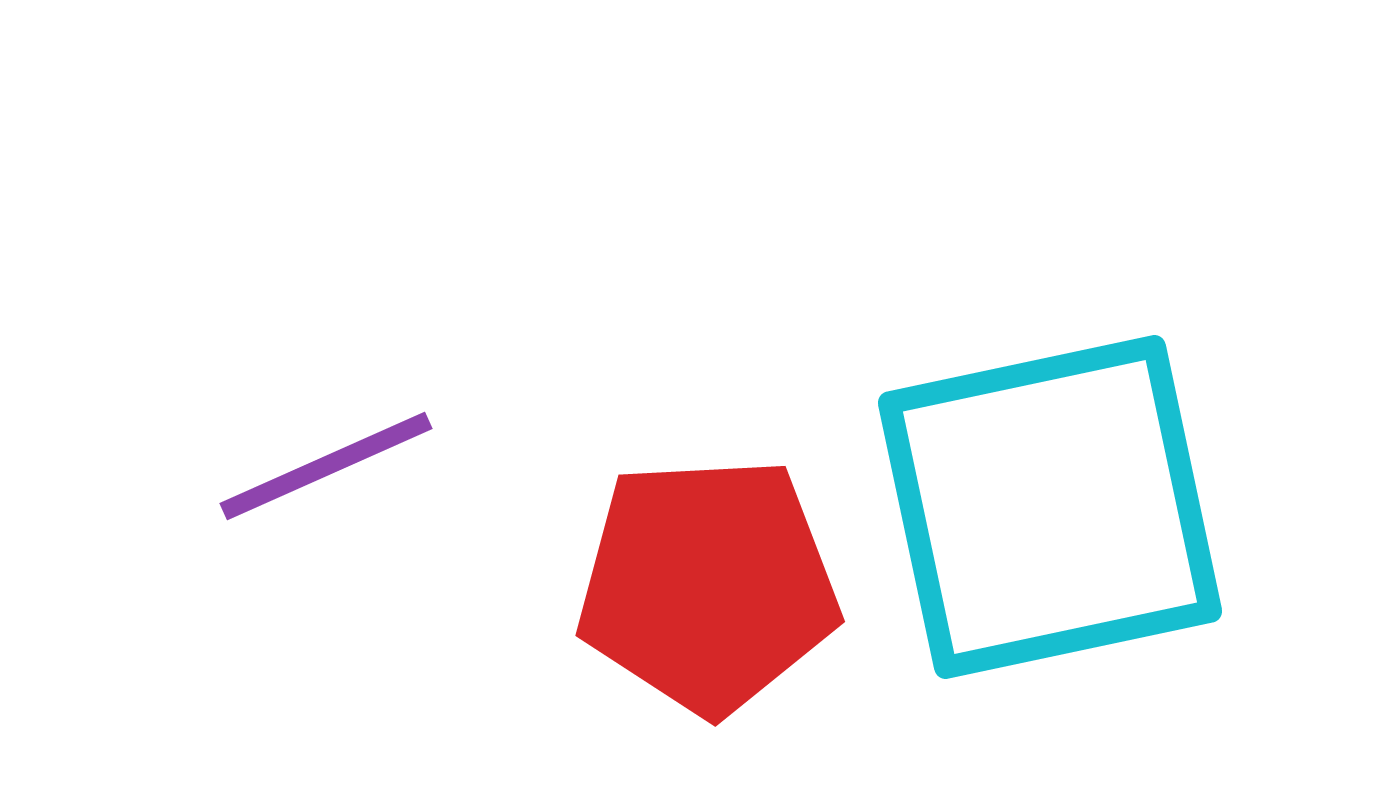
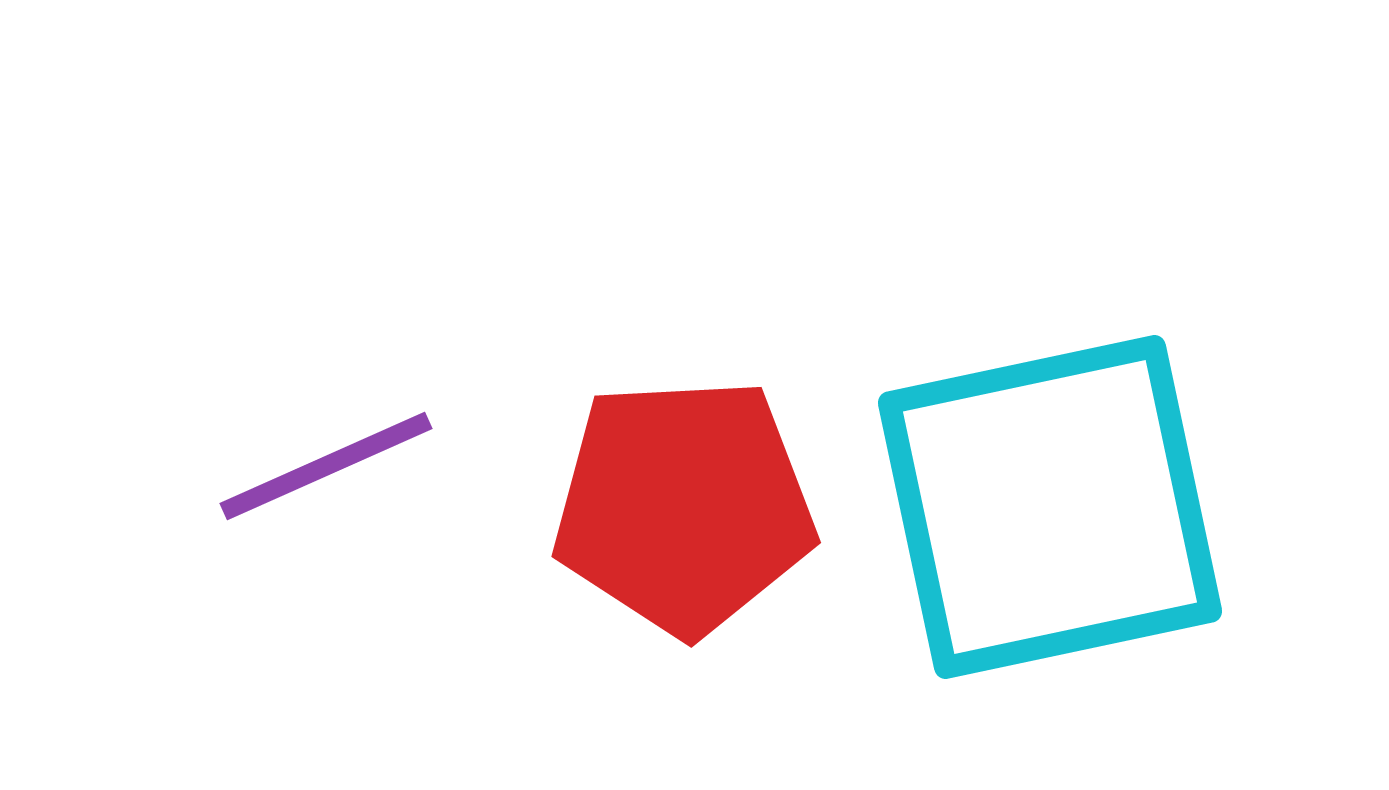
red pentagon: moved 24 px left, 79 px up
